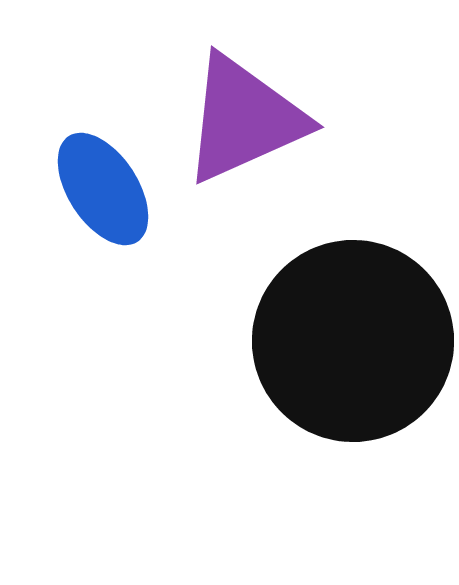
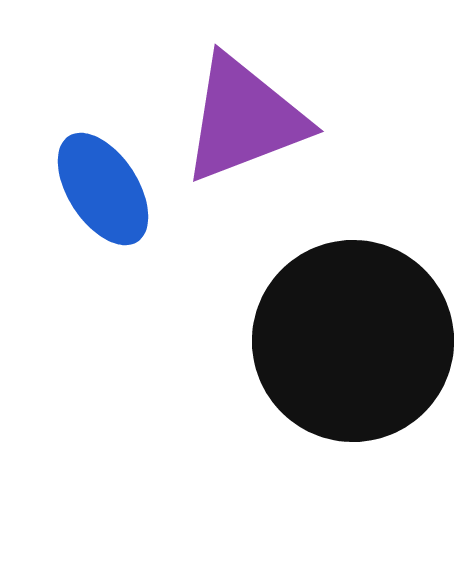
purple triangle: rotated 3 degrees clockwise
